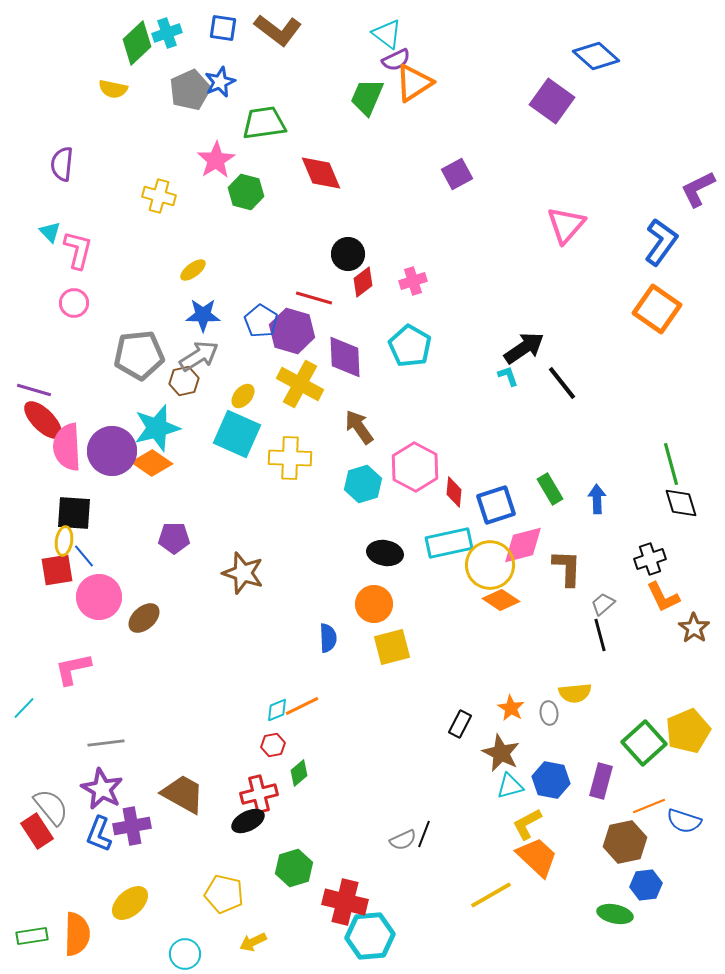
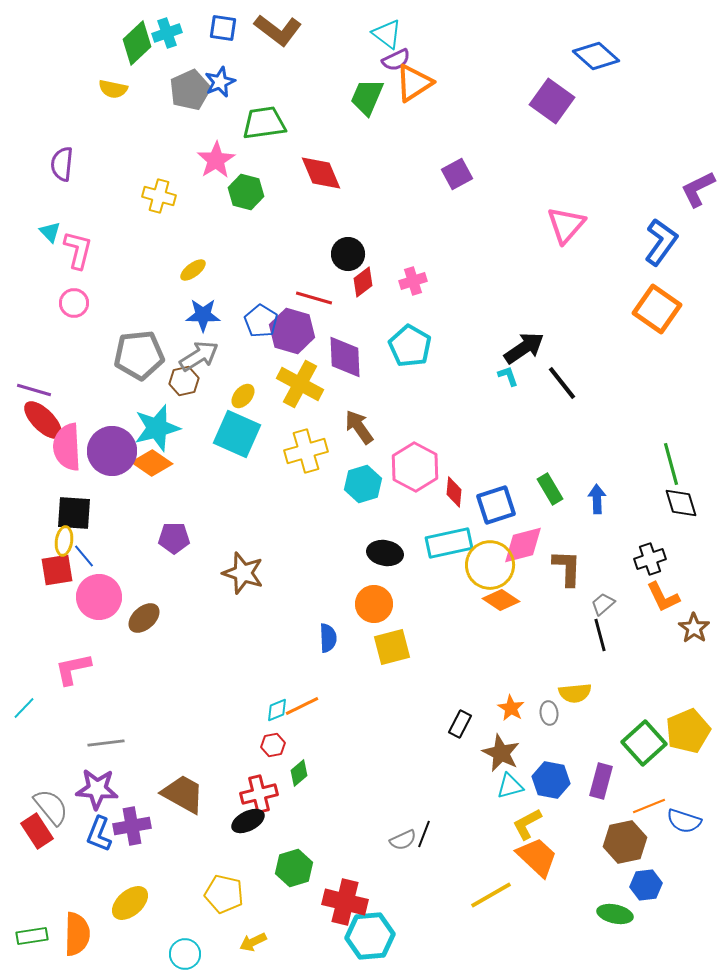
yellow cross at (290, 458): moved 16 px right, 7 px up; rotated 18 degrees counterclockwise
purple star at (102, 789): moved 5 px left; rotated 24 degrees counterclockwise
